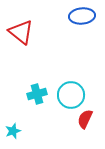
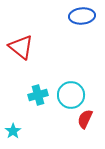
red triangle: moved 15 px down
cyan cross: moved 1 px right, 1 px down
cyan star: rotated 14 degrees counterclockwise
